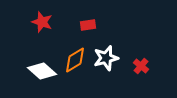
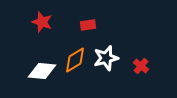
white diamond: rotated 36 degrees counterclockwise
